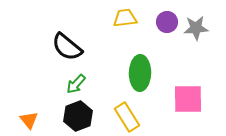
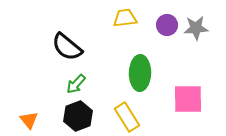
purple circle: moved 3 px down
